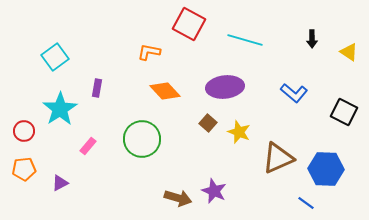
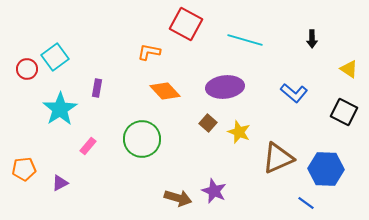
red square: moved 3 px left
yellow triangle: moved 17 px down
red circle: moved 3 px right, 62 px up
